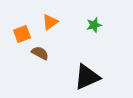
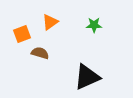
green star: rotated 14 degrees clockwise
brown semicircle: rotated 12 degrees counterclockwise
